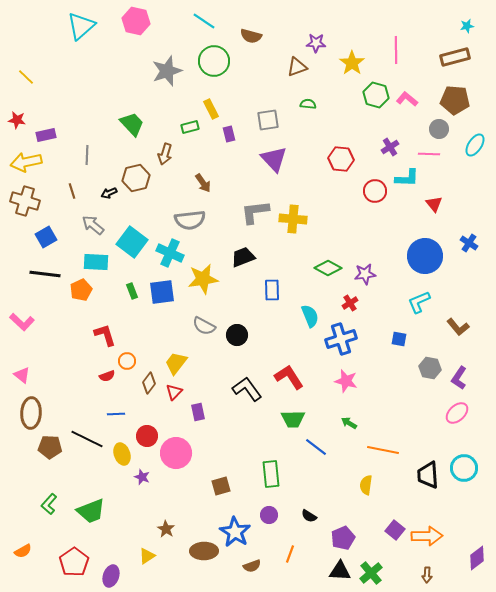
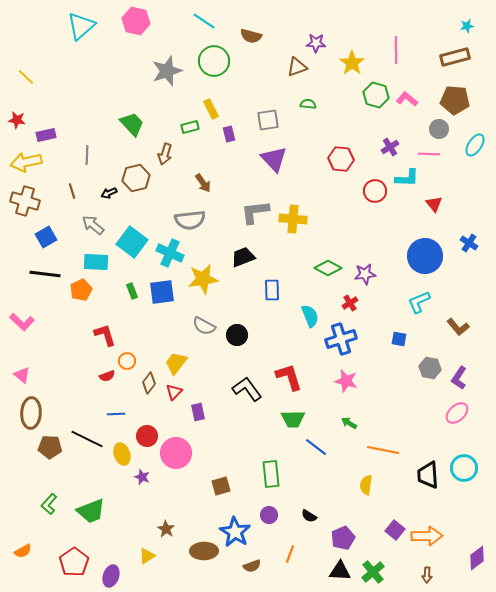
red L-shape at (289, 377): rotated 16 degrees clockwise
green cross at (371, 573): moved 2 px right, 1 px up
